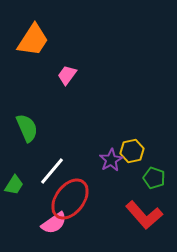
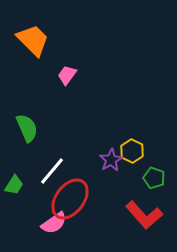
orange trapezoid: rotated 78 degrees counterclockwise
yellow hexagon: rotated 20 degrees counterclockwise
